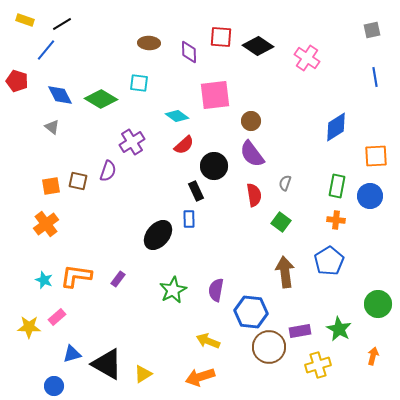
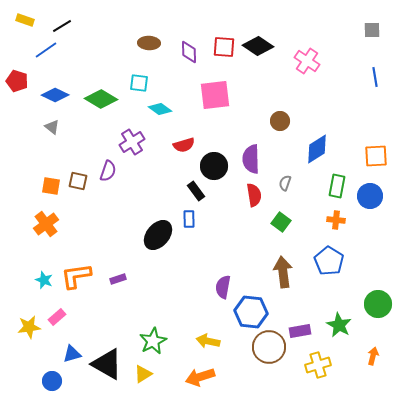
black line at (62, 24): moved 2 px down
gray square at (372, 30): rotated 12 degrees clockwise
red square at (221, 37): moved 3 px right, 10 px down
blue line at (46, 50): rotated 15 degrees clockwise
pink cross at (307, 58): moved 3 px down
blue diamond at (60, 95): moved 5 px left; rotated 36 degrees counterclockwise
cyan diamond at (177, 116): moved 17 px left, 7 px up
brown circle at (251, 121): moved 29 px right
blue diamond at (336, 127): moved 19 px left, 22 px down
red semicircle at (184, 145): rotated 25 degrees clockwise
purple semicircle at (252, 154): moved 1 px left, 5 px down; rotated 36 degrees clockwise
orange square at (51, 186): rotated 18 degrees clockwise
black rectangle at (196, 191): rotated 12 degrees counterclockwise
blue pentagon at (329, 261): rotated 8 degrees counterclockwise
brown arrow at (285, 272): moved 2 px left
orange L-shape at (76, 276): rotated 16 degrees counterclockwise
purple rectangle at (118, 279): rotated 35 degrees clockwise
green star at (173, 290): moved 20 px left, 51 px down
purple semicircle at (216, 290): moved 7 px right, 3 px up
yellow star at (29, 327): rotated 10 degrees counterclockwise
green star at (339, 329): moved 4 px up
yellow arrow at (208, 341): rotated 10 degrees counterclockwise
blue circle at (54, 386): moved 2 px left, 5 px up
